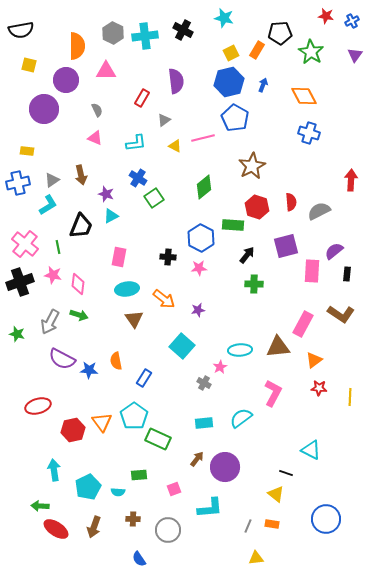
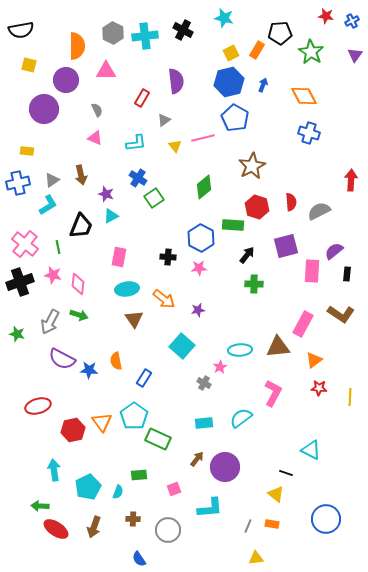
yellow triangle at (175, 146): rotated 24 degrees clockwise
cyan semicircle at (118, 492): rotated 72 degrees counterclockwise
